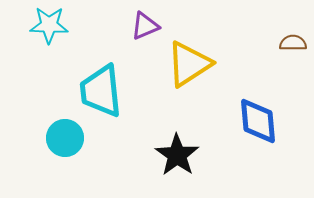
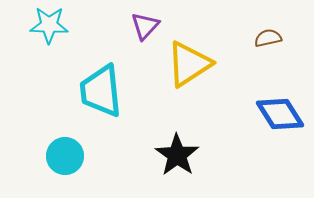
purple triangle: rotated 24 degrees counterclockwise
brown semicircle: moved 25 px left, 5 px up; rotated 12 degrees counterclockwise
blue diamond: moved 22 px right, 7 px up; rotated 27 degrees counterclockwise
cyan circle: moved 18 px down
